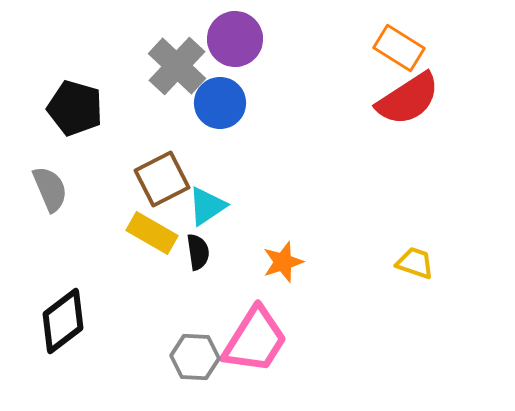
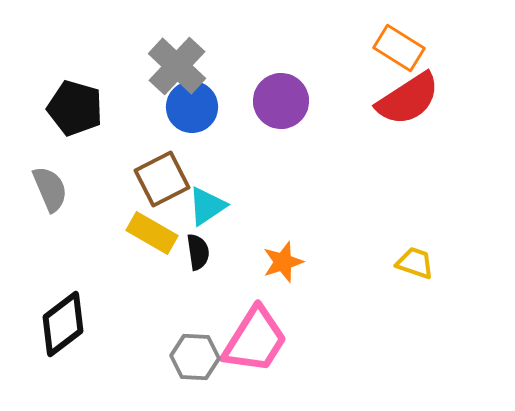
purple circle: moved 46 px right, 62 px down
blue circle: moved 28 px left, 4 px down
black diamond: moved 3 px down
